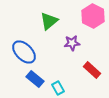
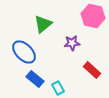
pink hexagon: rotated 15 degrees counterclockwise
green triangle: moved 6 px left, 3 px down
